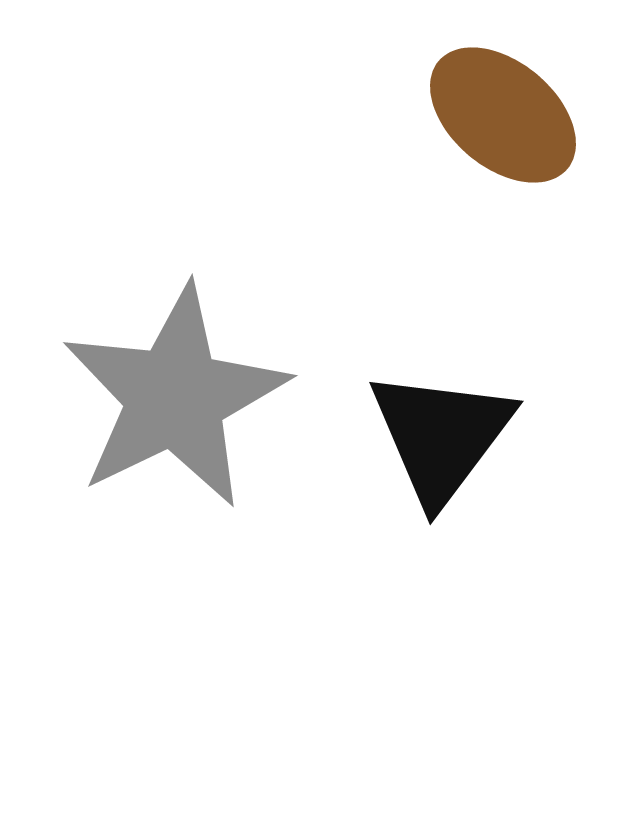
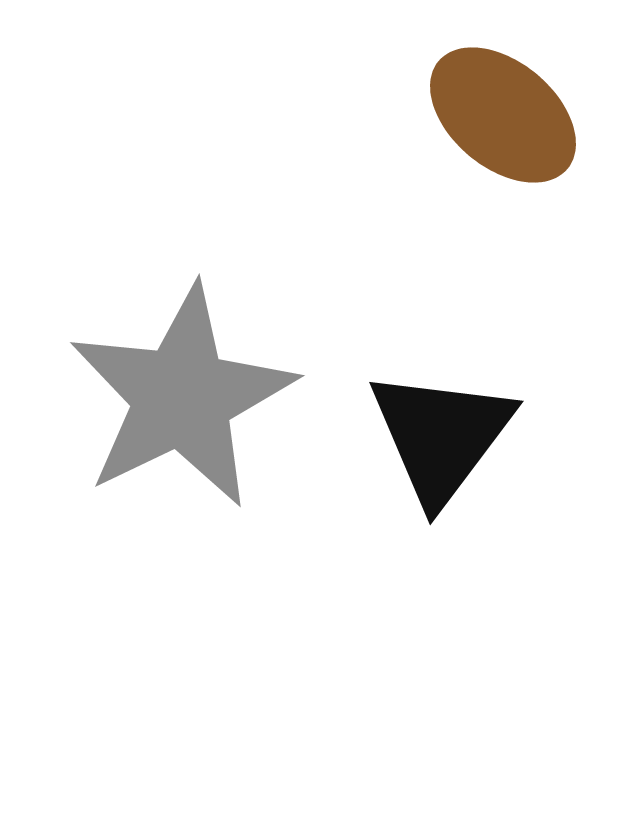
gray star: moved 7 px right
